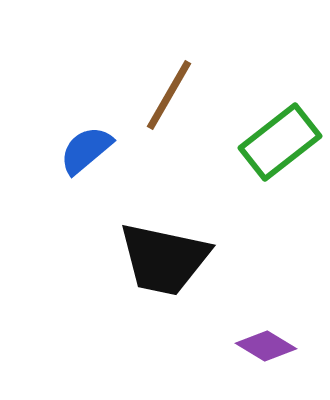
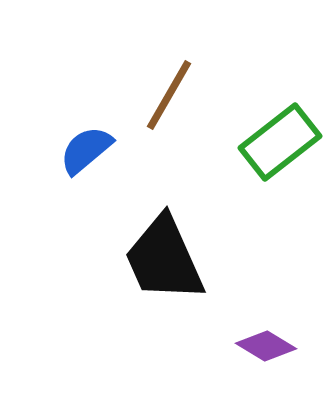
black trapezoid: rotated 54 degrees clockwise
